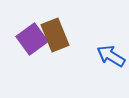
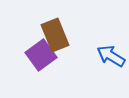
purple square: moved 9 px right, 16 px down
